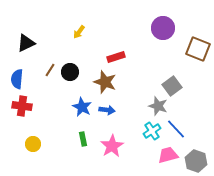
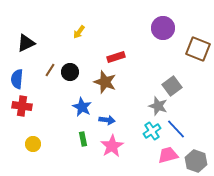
blue arrow: moved 10 px down
